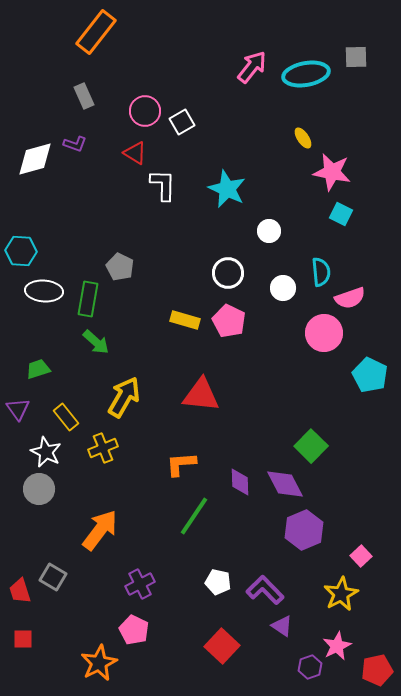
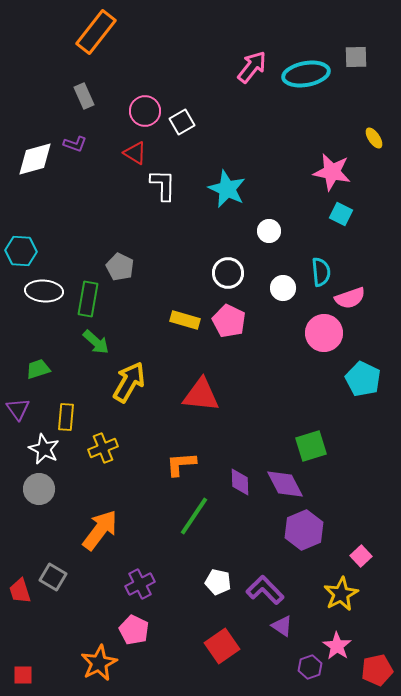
yellow ellipse at (303, 138): moved 71 px right
cyan pentagon at (370, 375): moved 7 px left, 4 px down
yellow arrow at (124, 397): moved 5 px right, 15 px up
yellow rectangle at (66, 417): rotated 44 degrees clockwise
green square at (311, 446): rotated 28 degrees clockwise
white star at (46, 452): moved 2 px left, 3 px up
red square at (23, 639): moved 36 px down
red square at (222, 646): rotated 12 degrees clockwise
pink star at (337, 646): rotated 12 degrees counterclockwise
